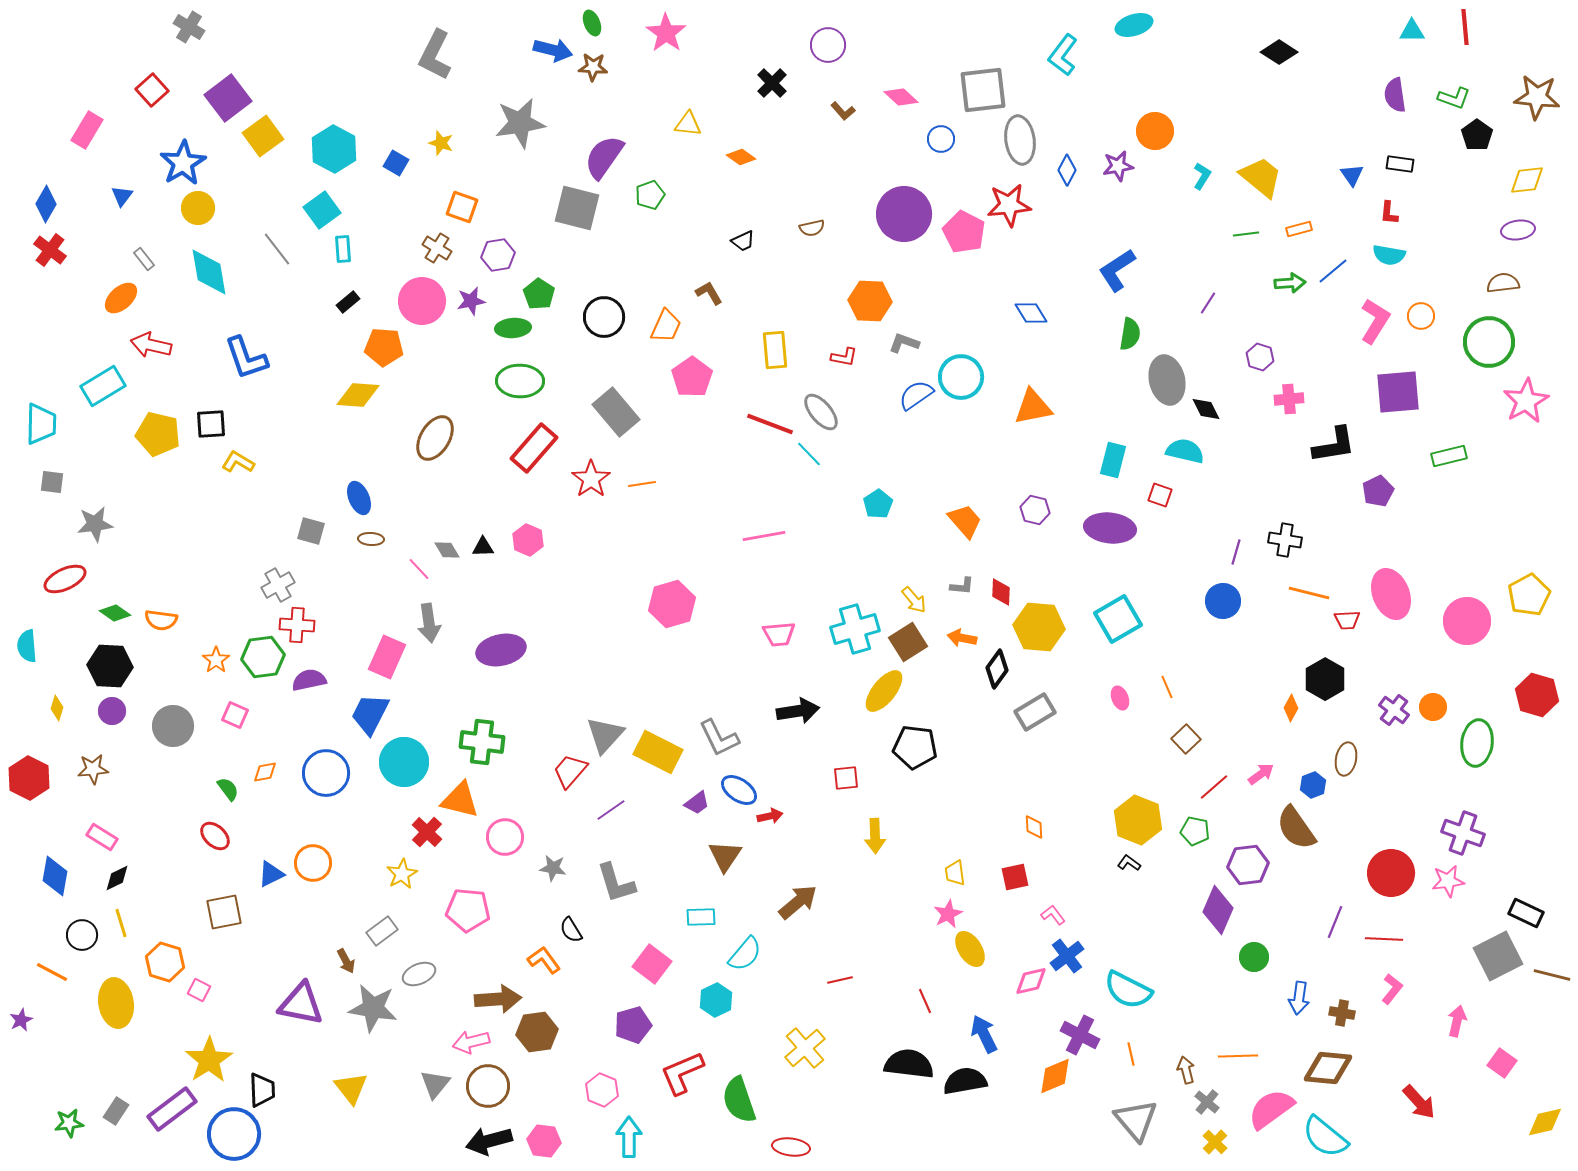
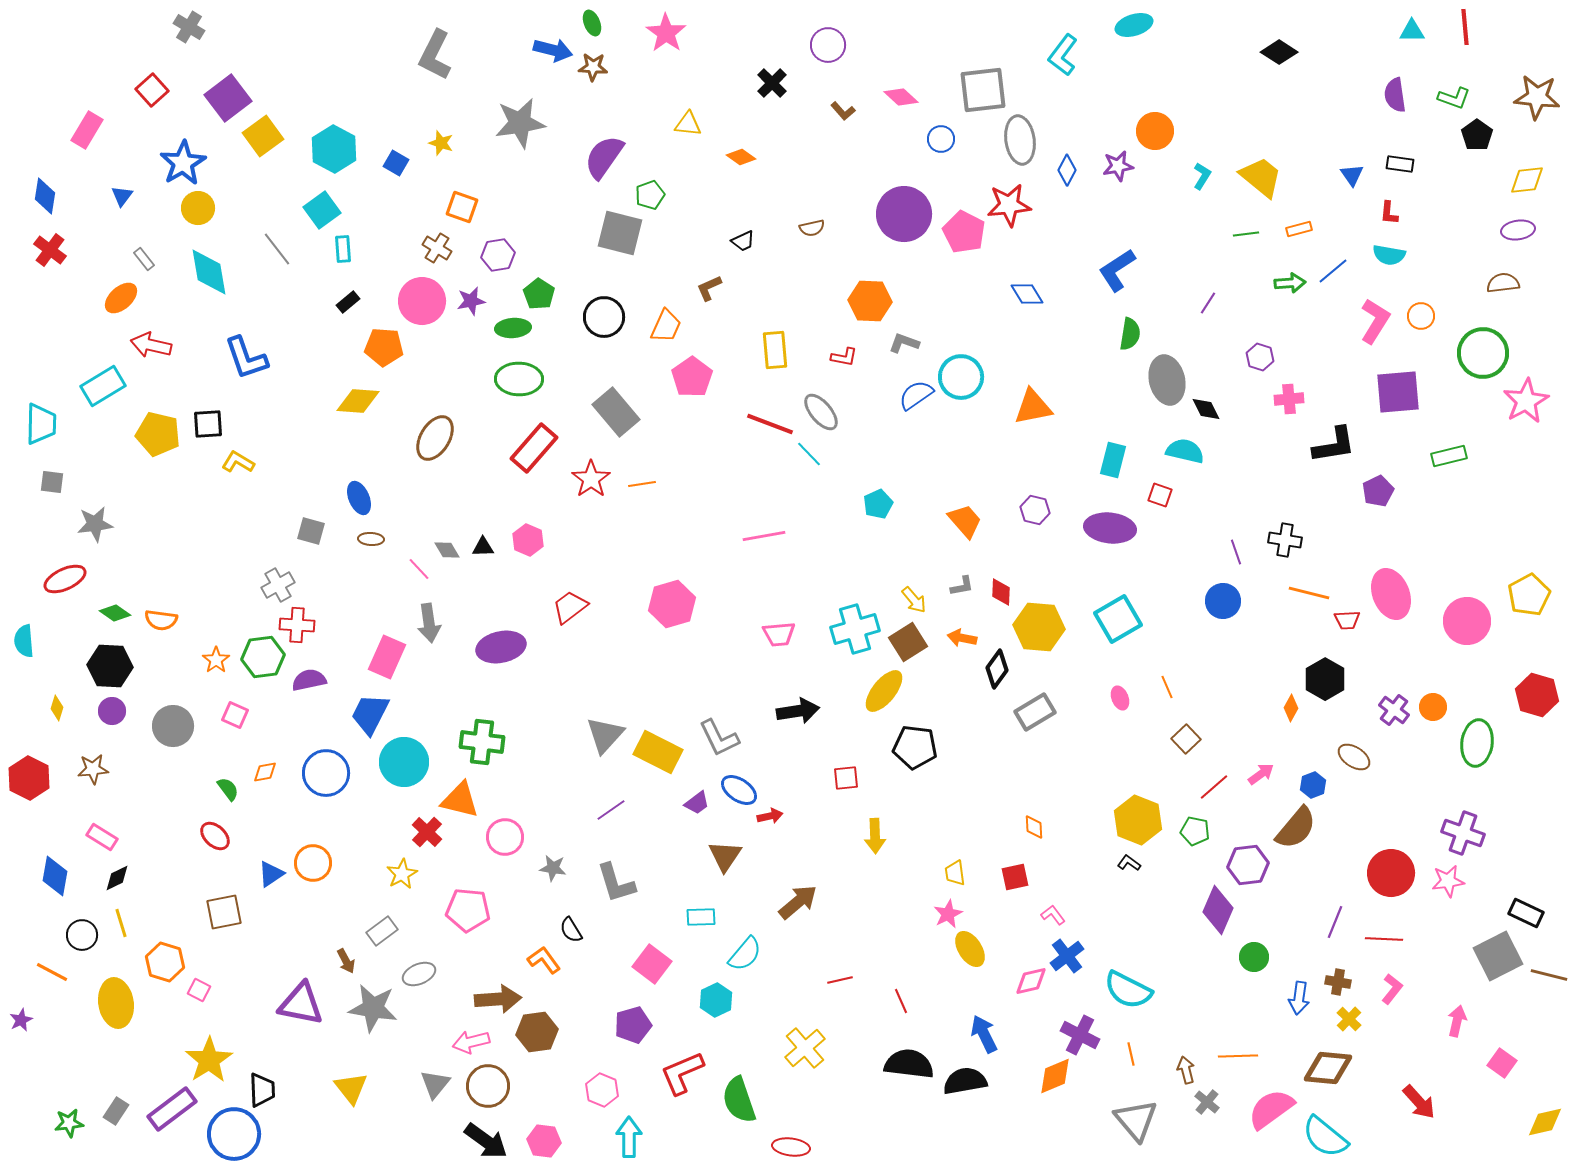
blue diamond at (46, 204): moved 1 px left, 8 px up; rotated 21 degrees counterclockwise
gray square at (577, 208): moved 43 px right, 25 px down
brown L-shape at (709, 293): moved 5 px up; rotated 84 degrees counterclockwise
blue diamond at (1031, 313): moved 4 px left, 19 px up
green circle at (1489, 342): moved 6 px left, 11 px down
green ellipse at (520, 381): moved 1 px left, 2 px up
yellow diamond at (358, 395): moved 6 px down
black square at (211, 424): moved 3 px left
cyan pentagon at (878, 504): rotated 8 degrees clockwise
purple line at (1236, 552): rotated 35 degrees counterclockwise
gray L-shape at (962, 586): rotated 15 degrees counterclockwise
cyan semicircle at (27, 646): moved 3 px left, 5 px up
purple ellipse at (501, 650): moved 3 px up
brown ellipse at (1346, 759): moved 8 px right, 2 px up; rotated 68 degrees counterclockwise
red trapezoid at (570, 771): moved 164 px up; rotated 12 degrees clockwise
brown semicircle at (1296, 828): rotated 105 degrees counterclockwise
blue triangle at (271, 874): rotated 8 degrees counterclockwise
brown line at (1552, 975): moved 3 px left
red line at (925, 1001): moved 24 px left
brown cross at (1342, 1013): moved 4 px left, 31 px up
black arrow at (489, 1141): moved 3 px left; rotated 129 degrees counterclockwise
yellow cross at (1215, 1142): moved 134 px right, 123 px up
